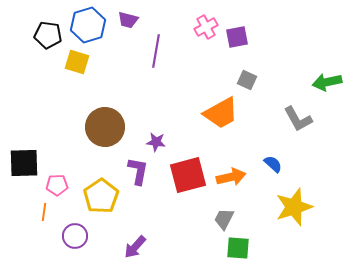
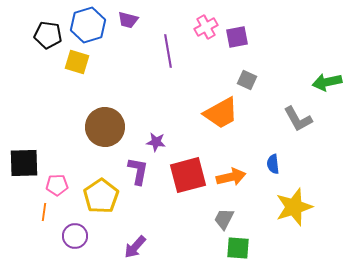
purple line: moved 12 px right; rotated 20 degrees counterclockwise
blue semicircle: rotated 138 degrees counterclockwise
